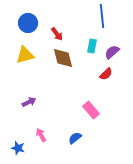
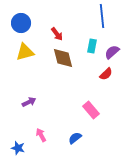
blue circle: moved 7 px left
yellow triangle: moved 3 px up
